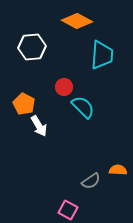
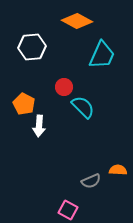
cyan trapezoid: rotated 20 degrees clockwise
white arrow: rotated 35 degrees clockwise
gray semicircle: rotated 12 degrees clockwise
